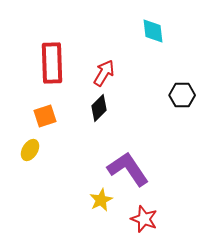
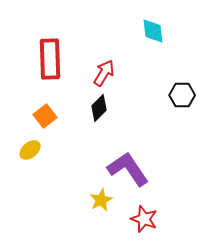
red rectangle: moved 2 px left, 4 px up
orange square: rotated 20 degrees counterclockwise
yellow ellipse: rotated 20 degrees clockwise
